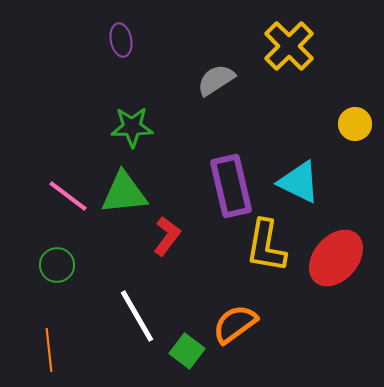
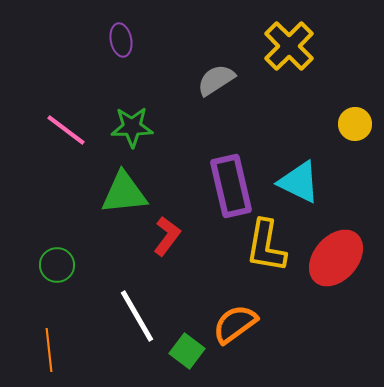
pink line: moved 2 px left, 66 px up
